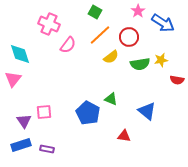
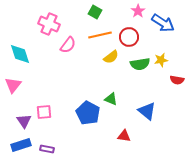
orange line: rotated 30 degrees clockwise
pink triangle: moved 6 px down
